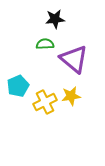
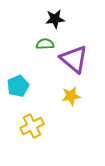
yellow cross: moved 13 px left, 24 px down
